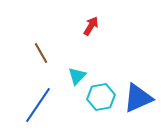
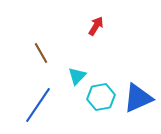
red arrow: moved 5 px right
